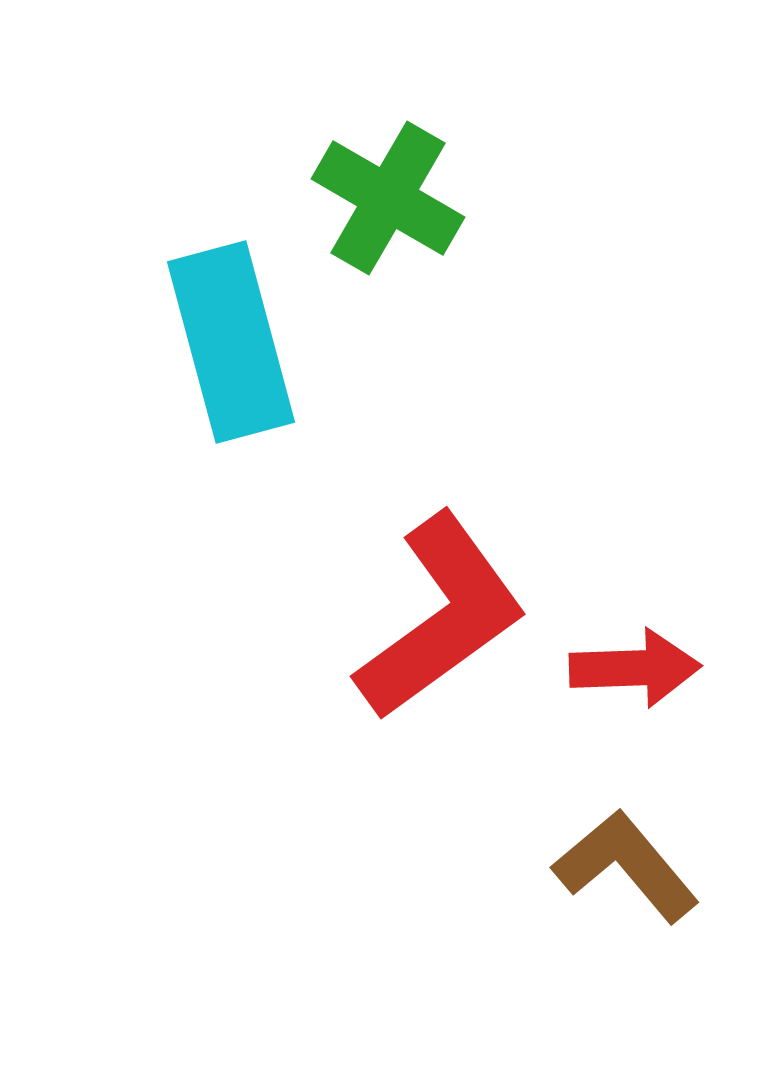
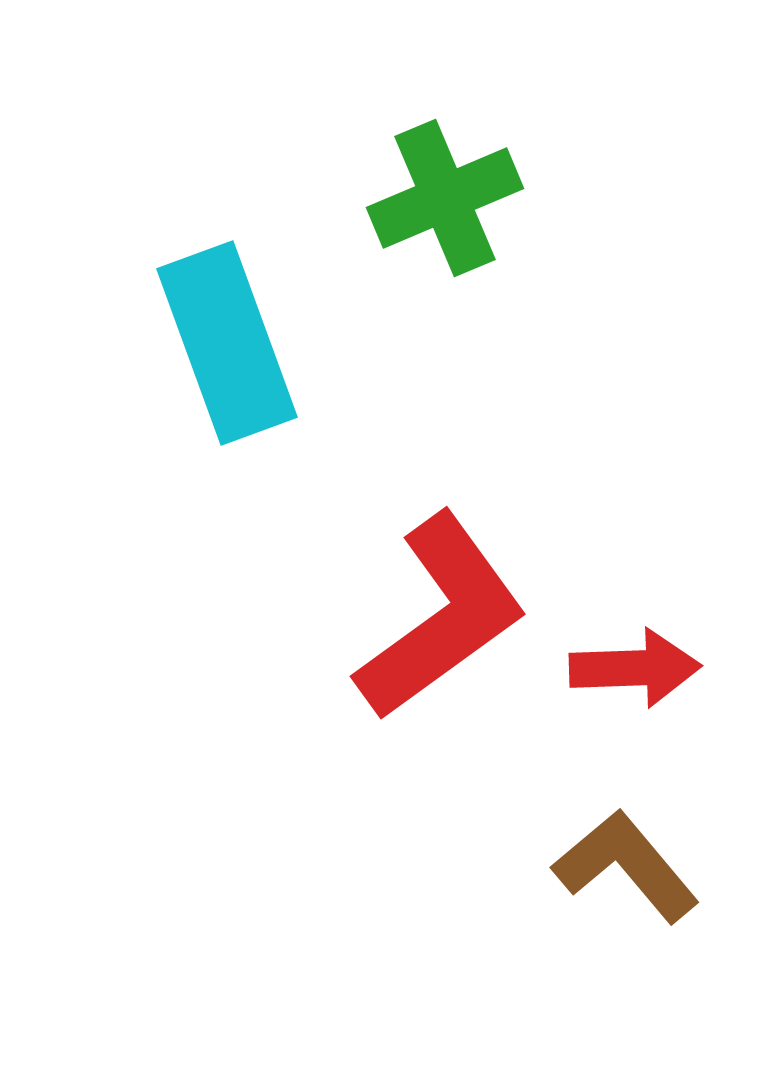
green cross: moved 57 px right; rotated 37 degrees clockwise
cyan rectangle: moved 4 px left, 1 px down; rotated 5 degrees counterclockwise
